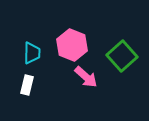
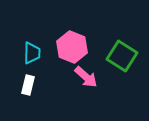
pink hexagon: moved 2 px down
green square: rotated 16 degrees counterclockwise
white rectangle: moved 1 px right
